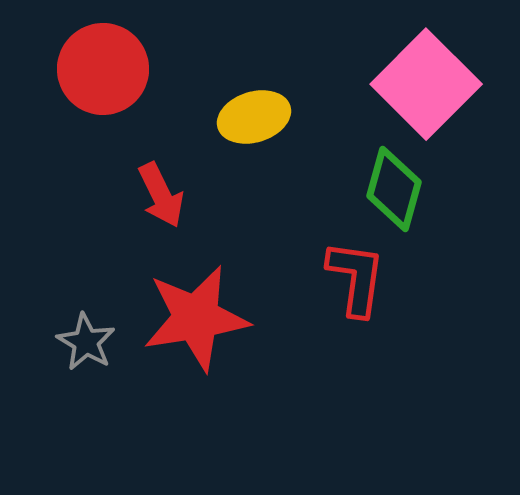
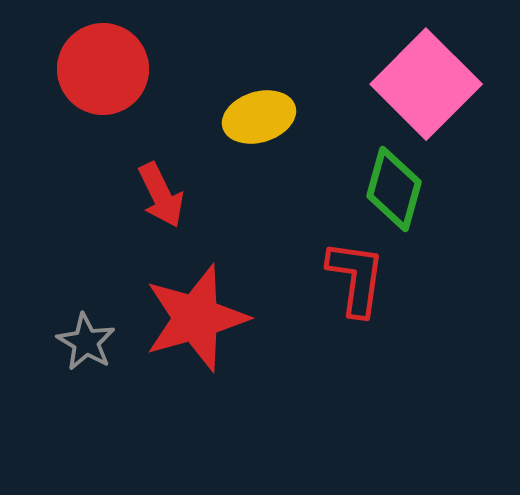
yellow ellipse: moved 5 px right
red star: rotated 7 degrees counterclockwise
